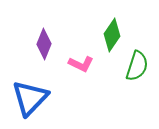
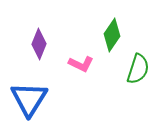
purple diamond: moved 5 px left
green semicircle: moved 1 px right, 3 px down
blue triangle: moved 1 px left, 1 px down; rotated 12 degrees counterclockwise
